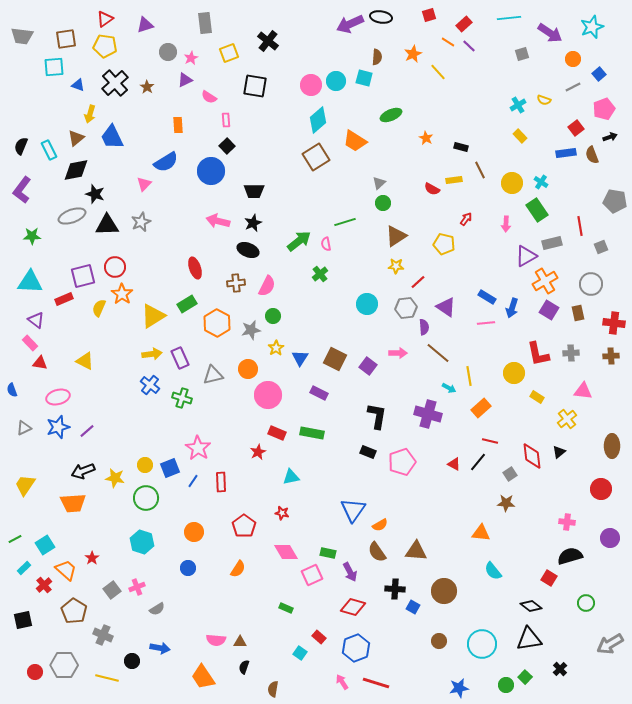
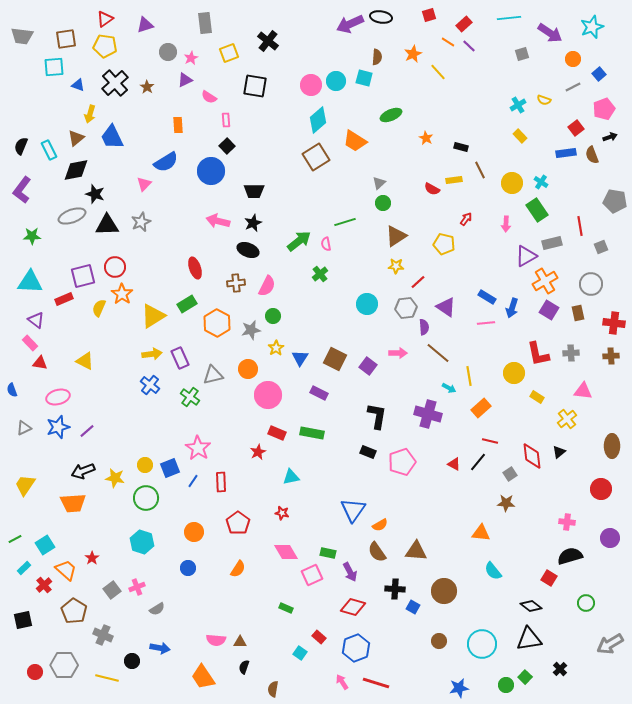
green cross at (182, 398): moved 8 px right, 1 px up; rotated 18 degrees clockwise
red pentagon at (244, 526): moved 6 px left, 3 px up
